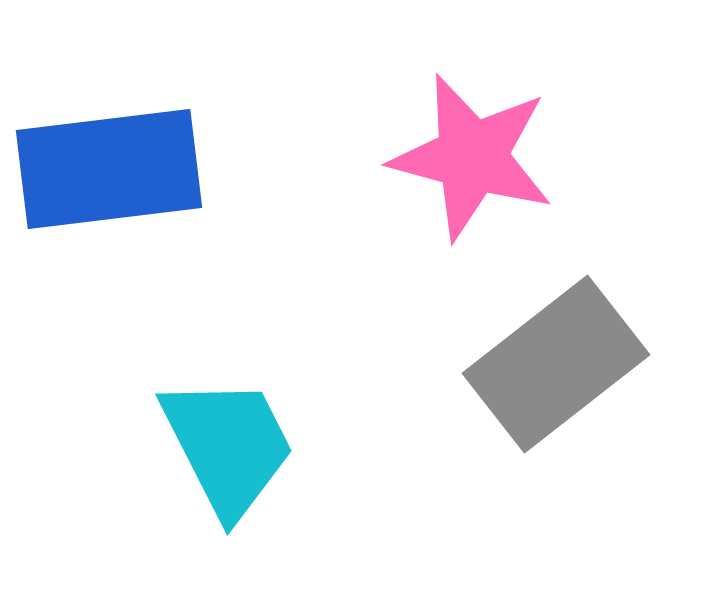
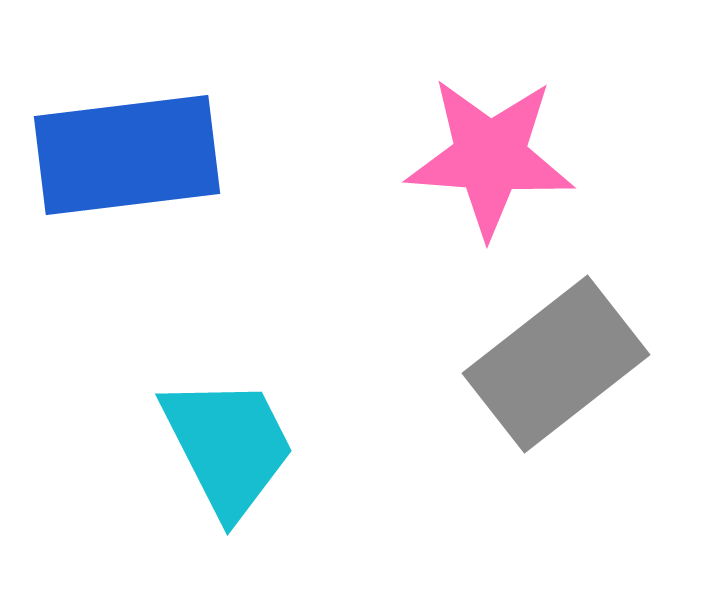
pink star: moved 18 px right; rotated 11 degrees counterclockwise
blue rectangle: moved 18 px right, 14 px up
